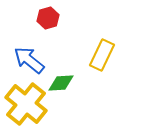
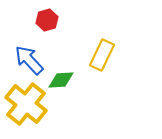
red hexagon: moved 1 px left, 2 px down
blue arrow: rotated 8 degrees clockwise
green diamond: moved 3 px up
